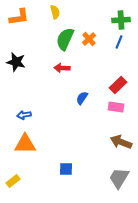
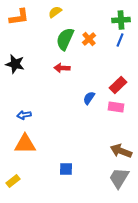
yellow semicircle: rotated 112 degrees counterclockwise
blue line: moved 1 px right, 2 px up
black star: moved 1 px left, 2 px down
blue semicircle: moved 7 px right
brown arrow: moved 9 px down
